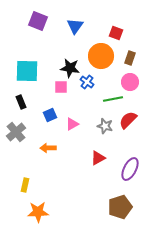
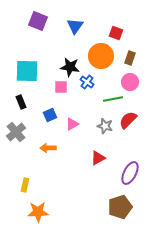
black star: moved 1 px up
purple ellipse: moved 4 px down
